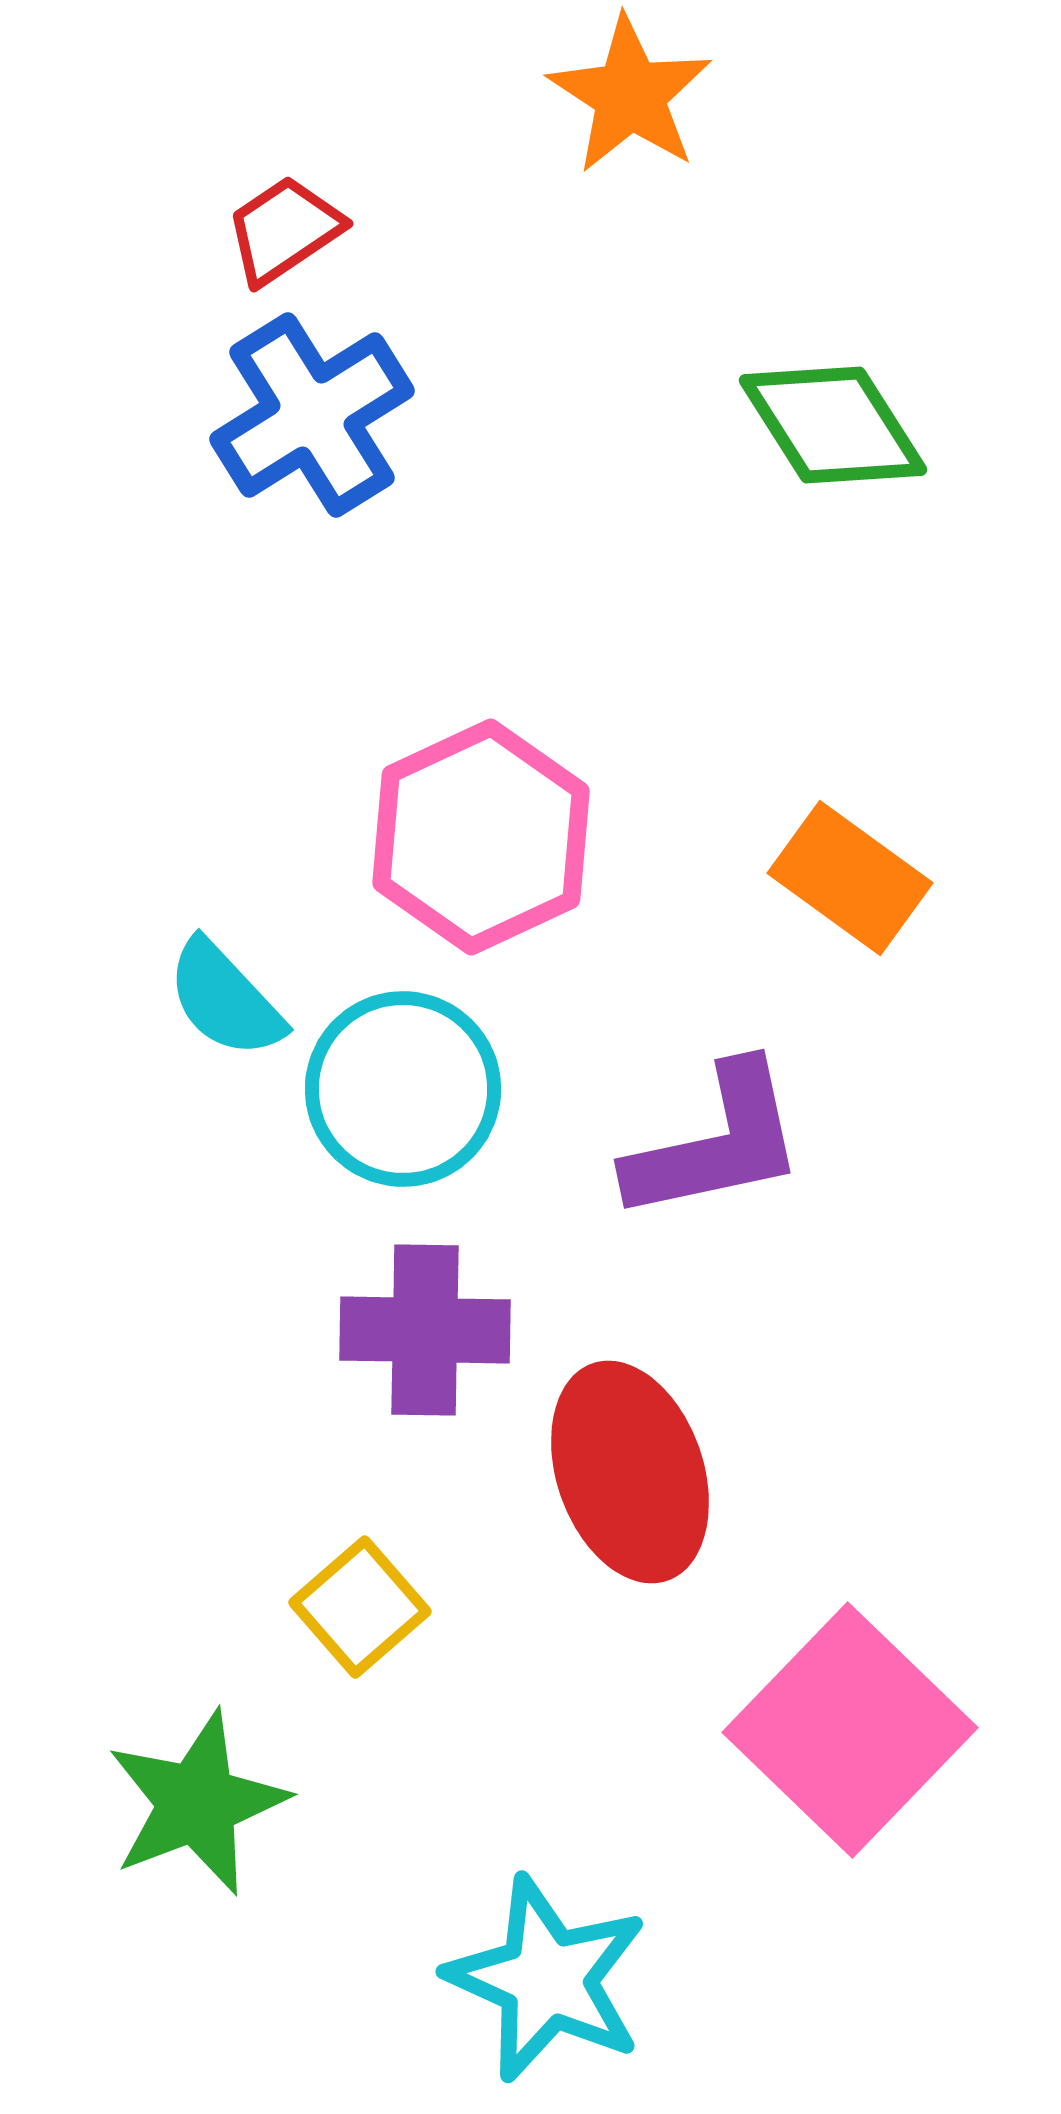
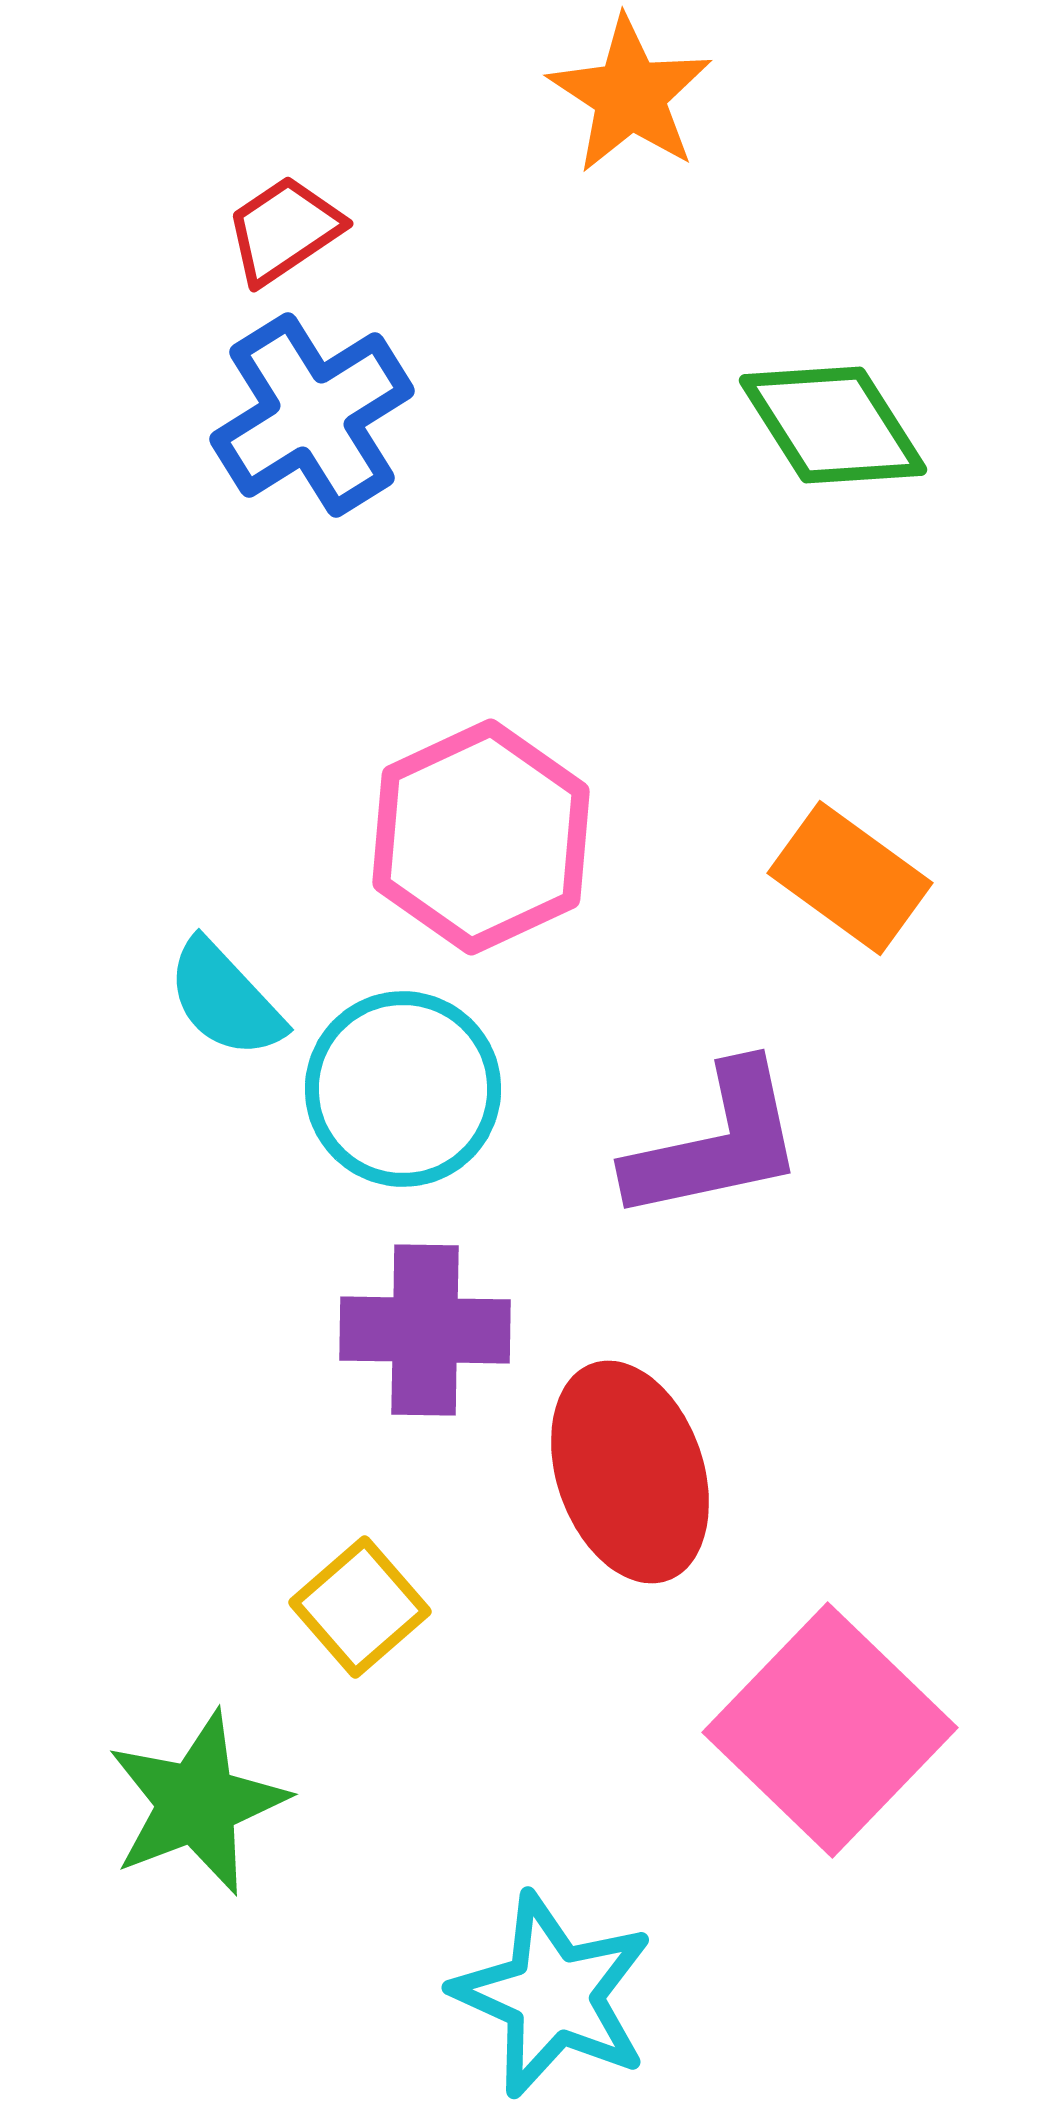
pink square: moved 20 px left
cyan star: moved 6 px right, 16 px down
